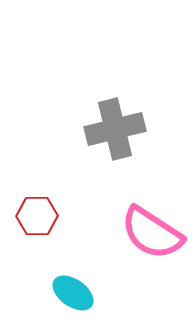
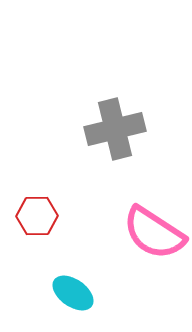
pink semicircle: moved 2 px right
